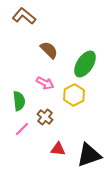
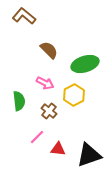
green ellipse: rotated 40 degrees clockwise
brown cross: moved 4 px right, 6 px up
pink line: moved 15 px right, 8 px down
